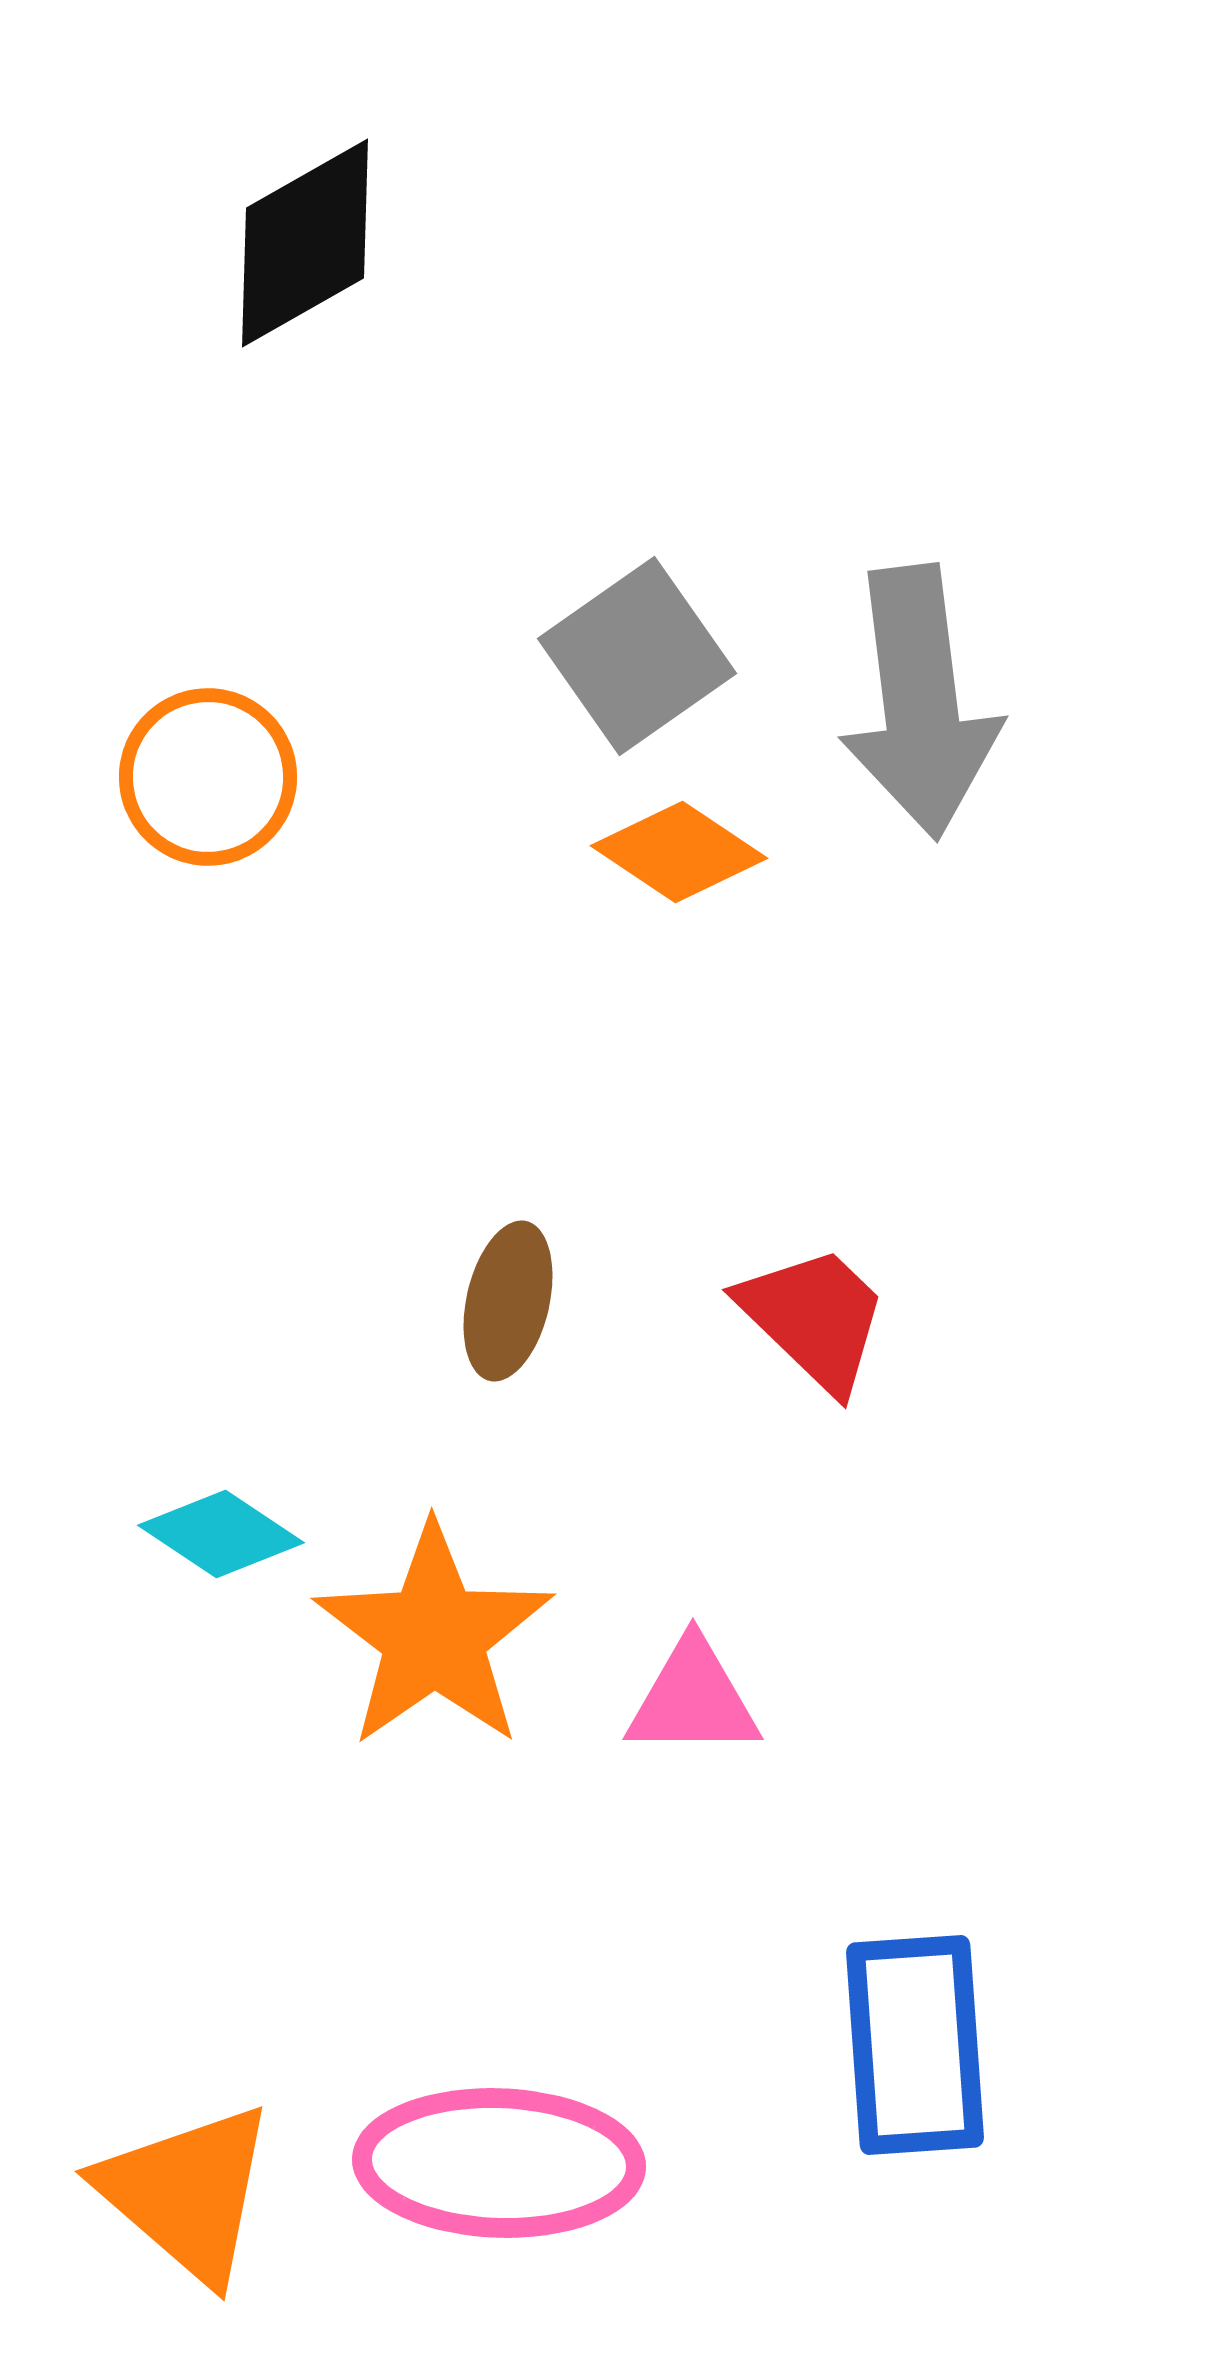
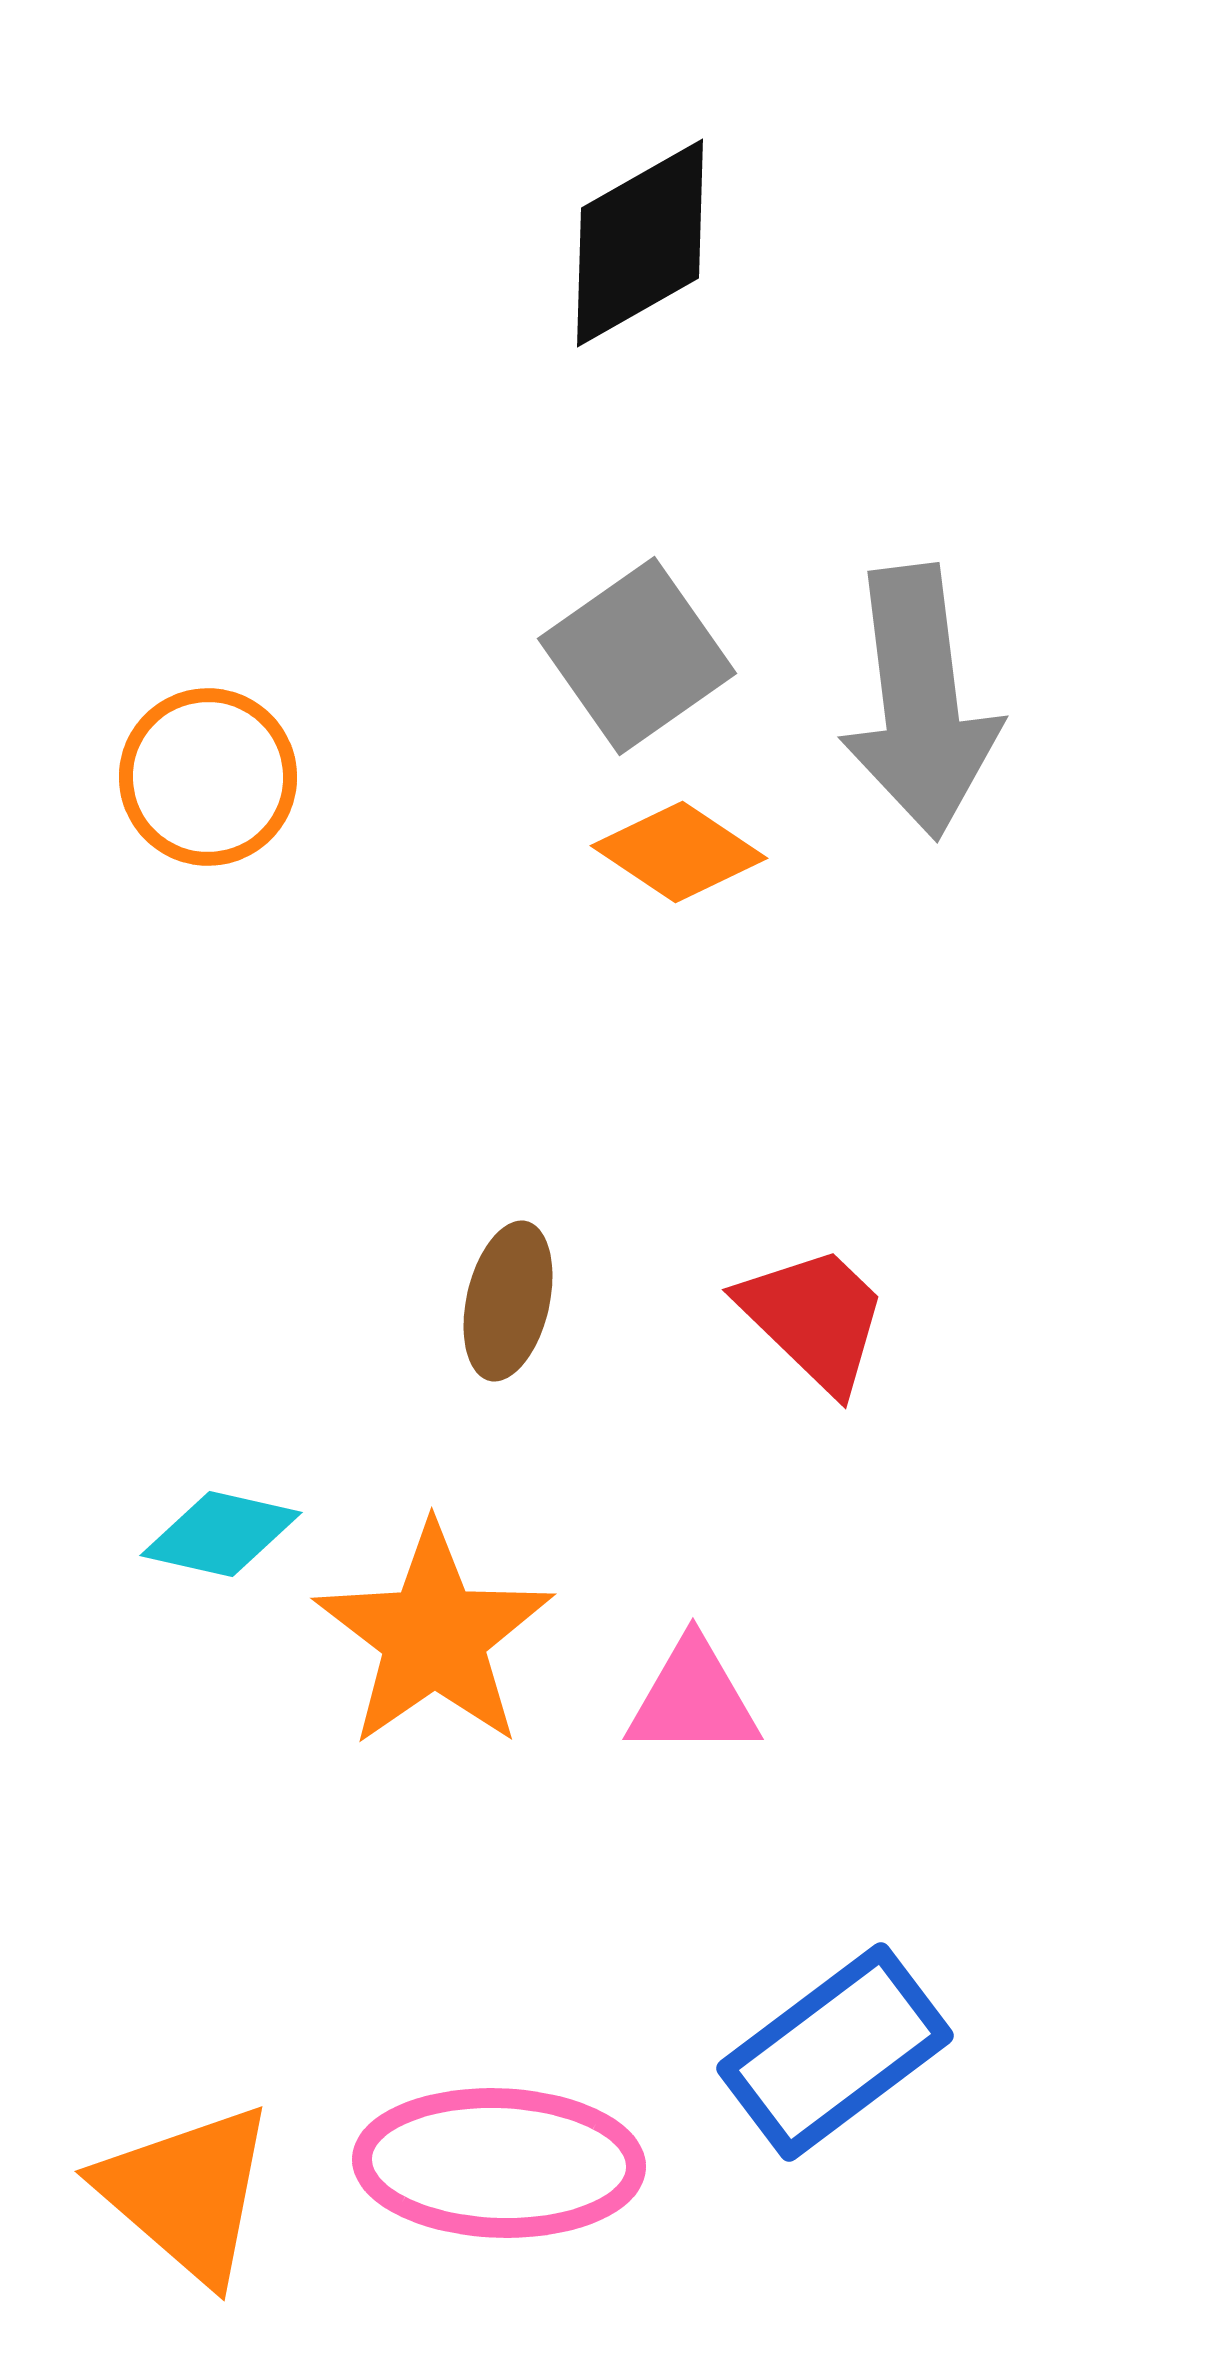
black diamond: moved 335 px right
cyan diamond: rotated 21 degrees counterclockwise
blue rectangle: moved 80 px left, 7 px down; rotated 57 degrees clockwise
